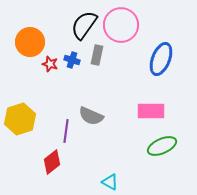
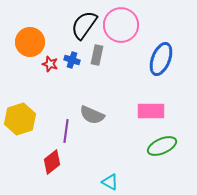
gray semicircle: moved 1 px right, 1 px up
